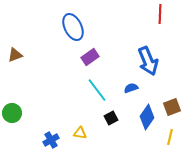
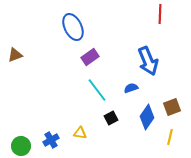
green circle: moved 9 px right, 33 px down
